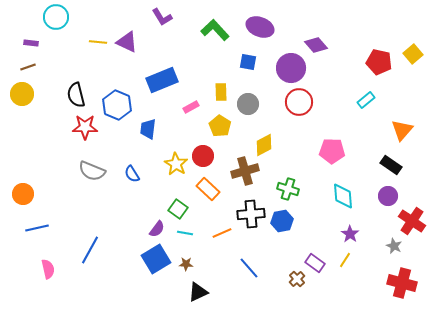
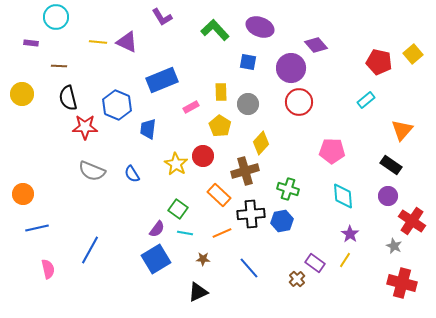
brown line at (28, 67): moved 31 px right, 1 px up; rotated 21 degrees clockwise
black semicircle at (76, 95): moved 8 px left, 3 px down
yellow diamond at (264, 145): moved 3 px left, 2 px up; rotated 20 degrees counterclockwise
orange rectangle at (208, 189): moved 11 px right, 6 px down
brown star at (186, 264): moved 17 px right, 5 px up
